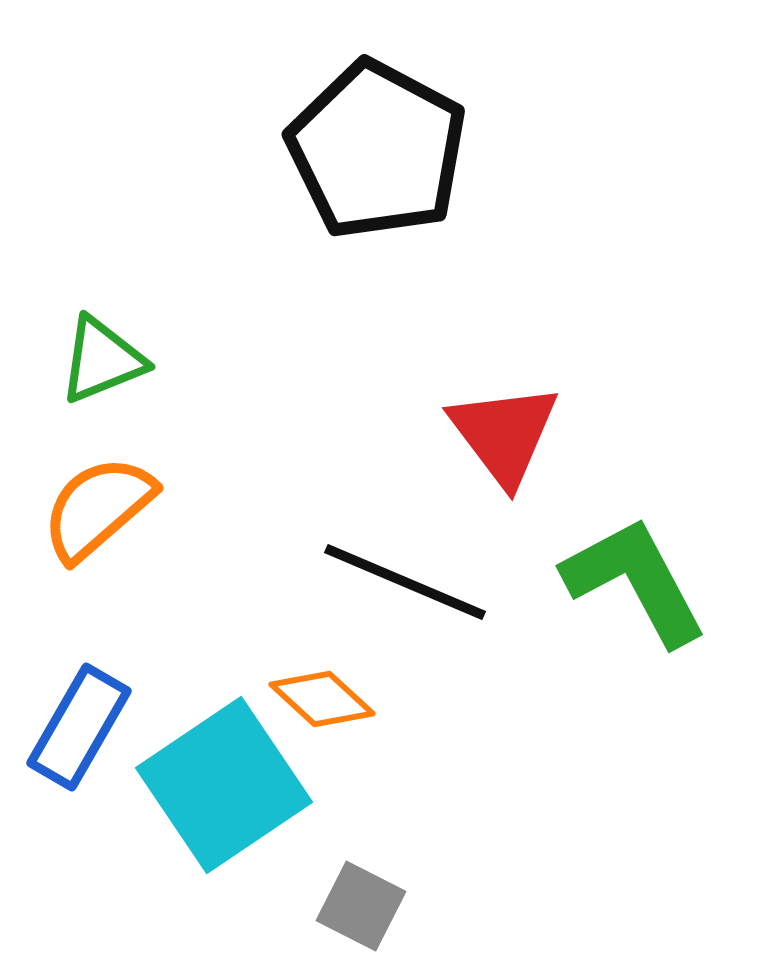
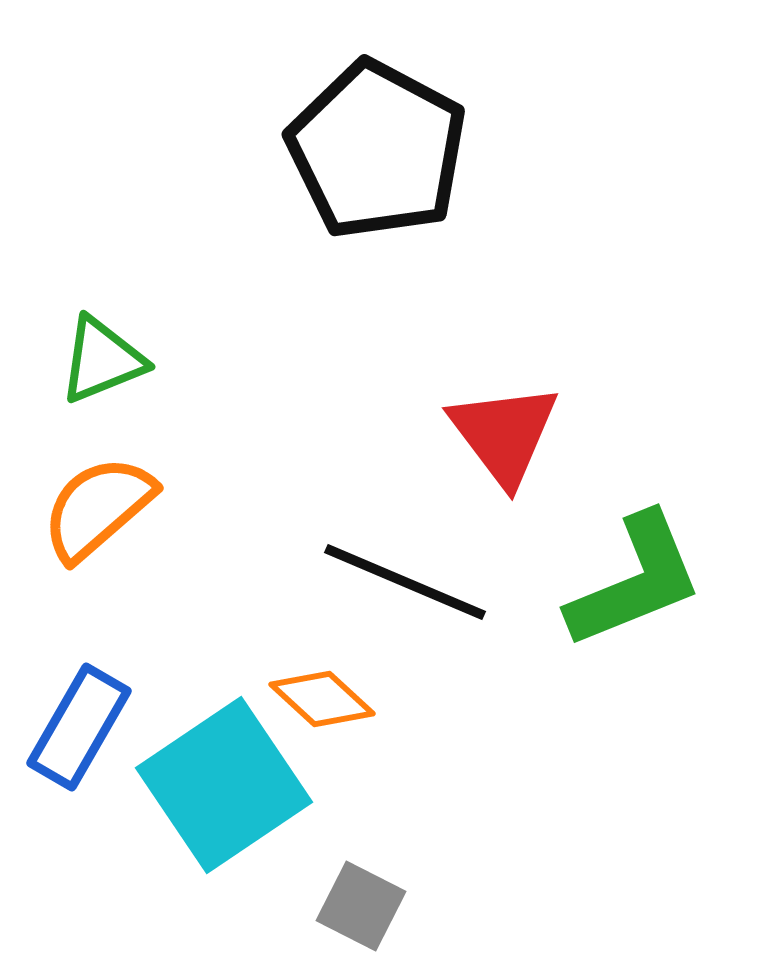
green L-shape: rotated 96 degrees clockwise
